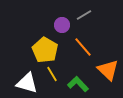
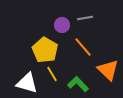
gray line: moved 1 px right, 3 px down; rotated 21 degrees clockwise
